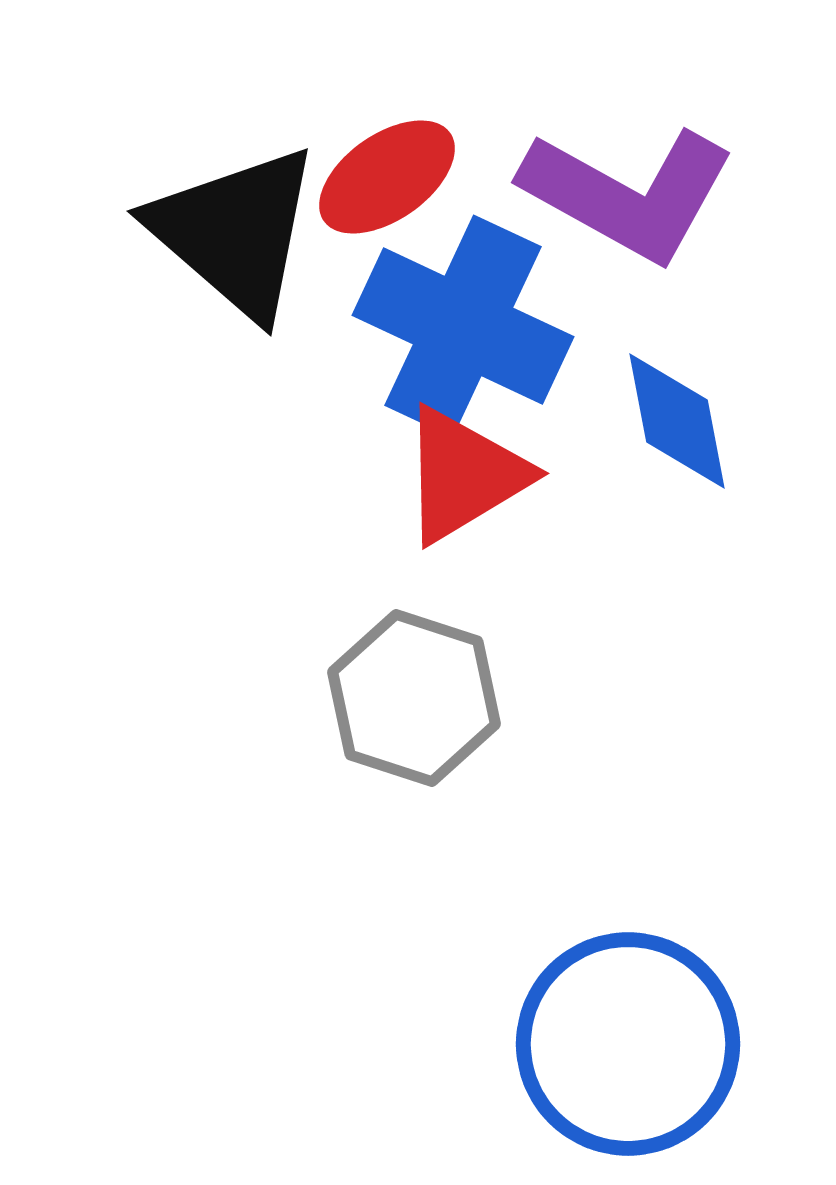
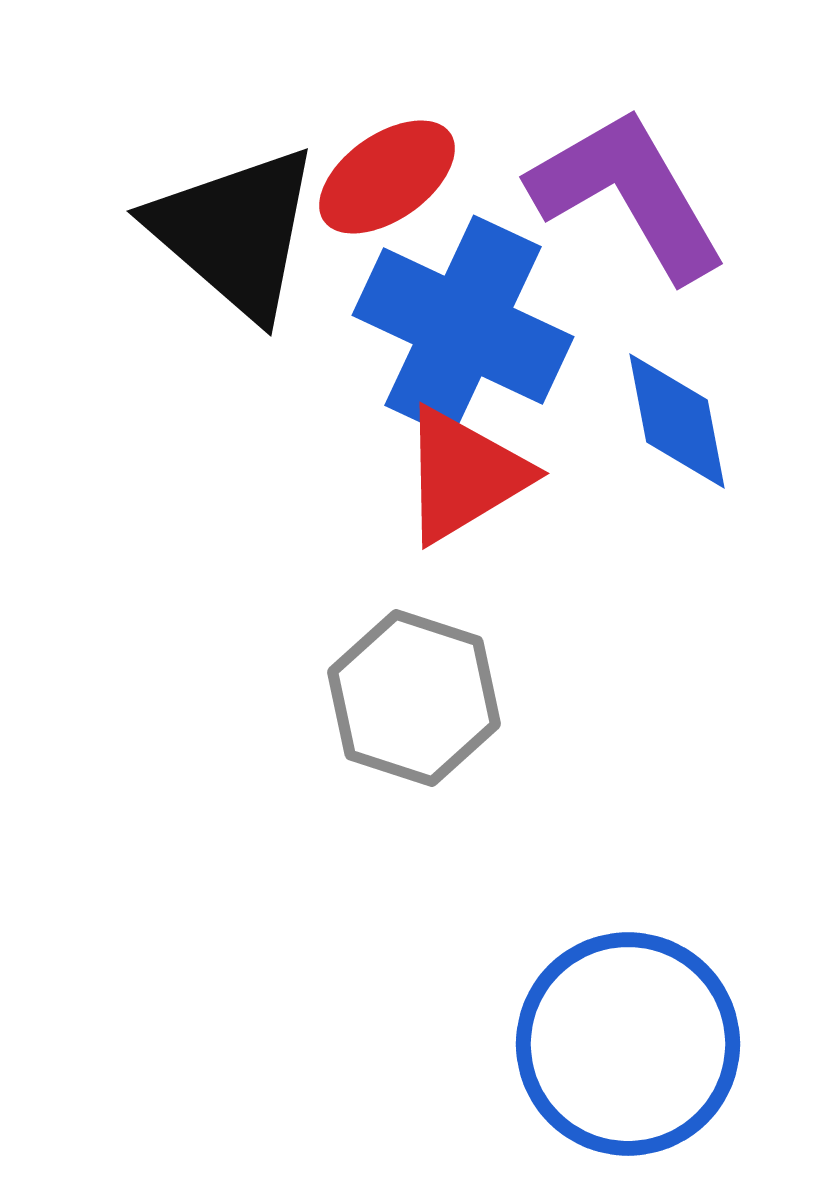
purple L-shape: rotated 149 degrees counterclockwise
